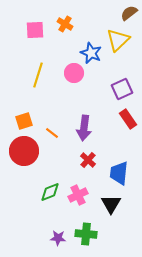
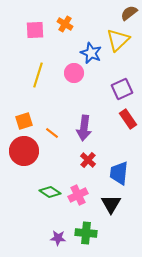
green diamond: rotated 55 degrees clockwise
green cross: moved 1 px up
